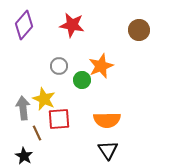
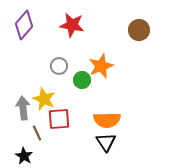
black triangle: moved 2 px left, 8 px up
